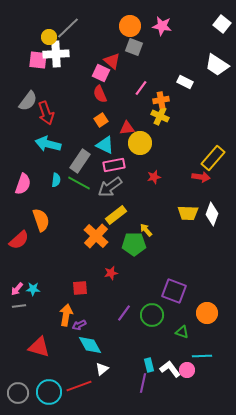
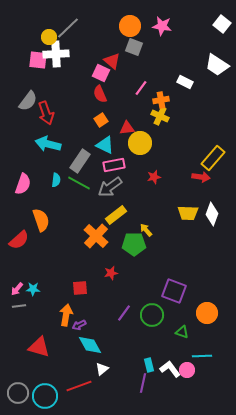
cyan circle at (49, 392): moved 4 px left, 4 px down
